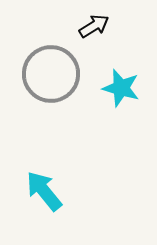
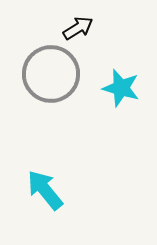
black arrow: moved 16 px left, 2 px down
cyan arrow: moved 1 px right, 1 px up
